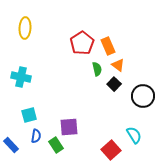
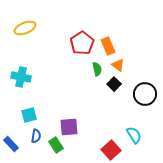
yellow ellipse: rotated 65 degrees clockwise
black circle: moved 2 px right, 2 px up
blue rectangle: moved 1 px up
